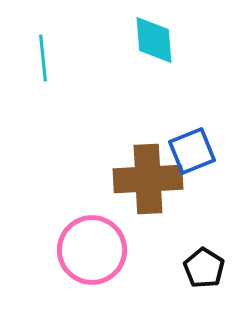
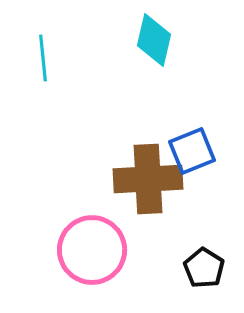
cyan diamond: rotated 18 degrees clockwise
